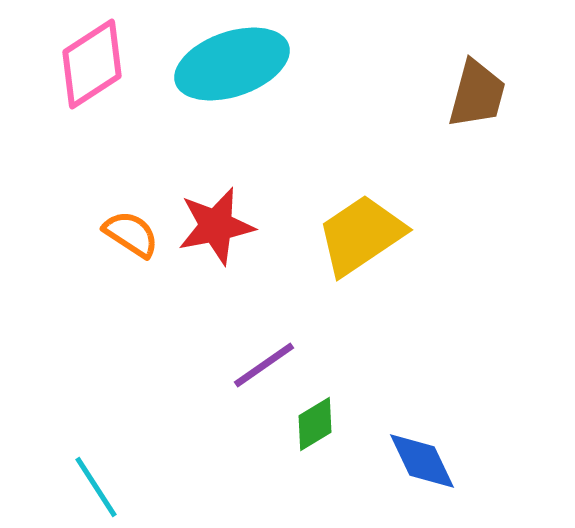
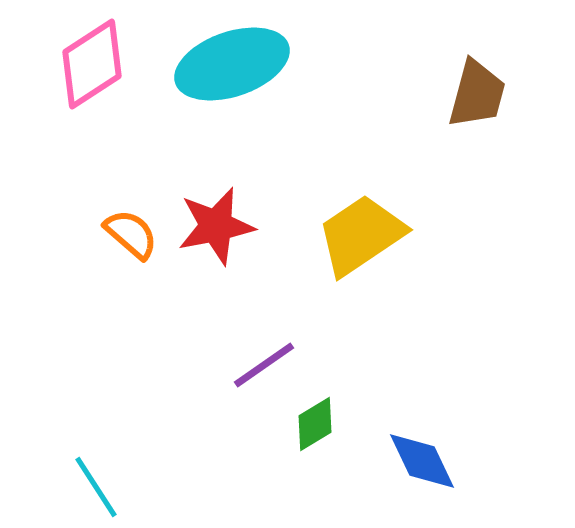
orange semicircle: rotated 8 degrees clockwise
